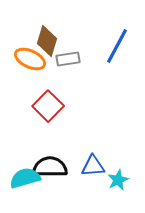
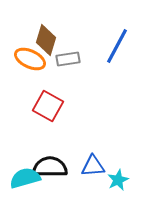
brown diamond: moved 1 px left, 1 px up
red square: rotated 16 degrees counterclockwise
